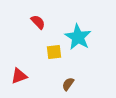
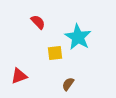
yellow square: moved 1 px right, 1 px down
